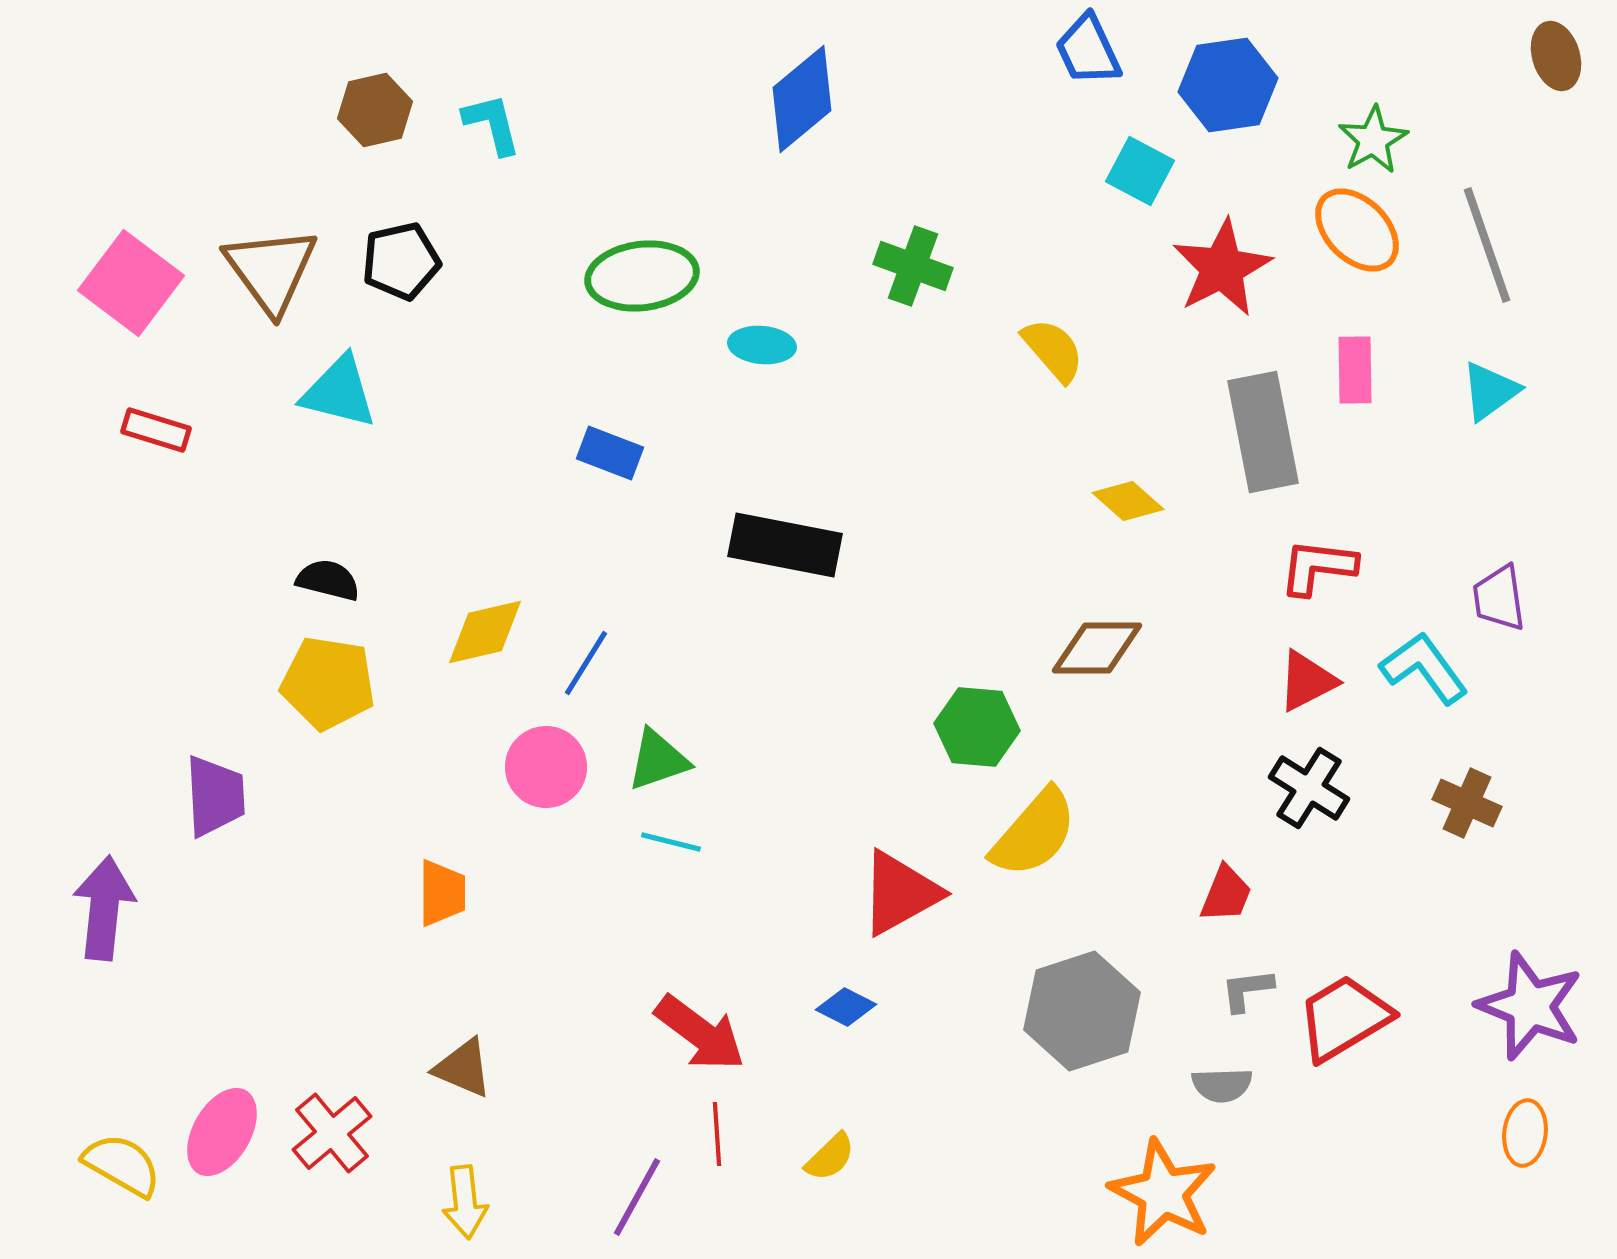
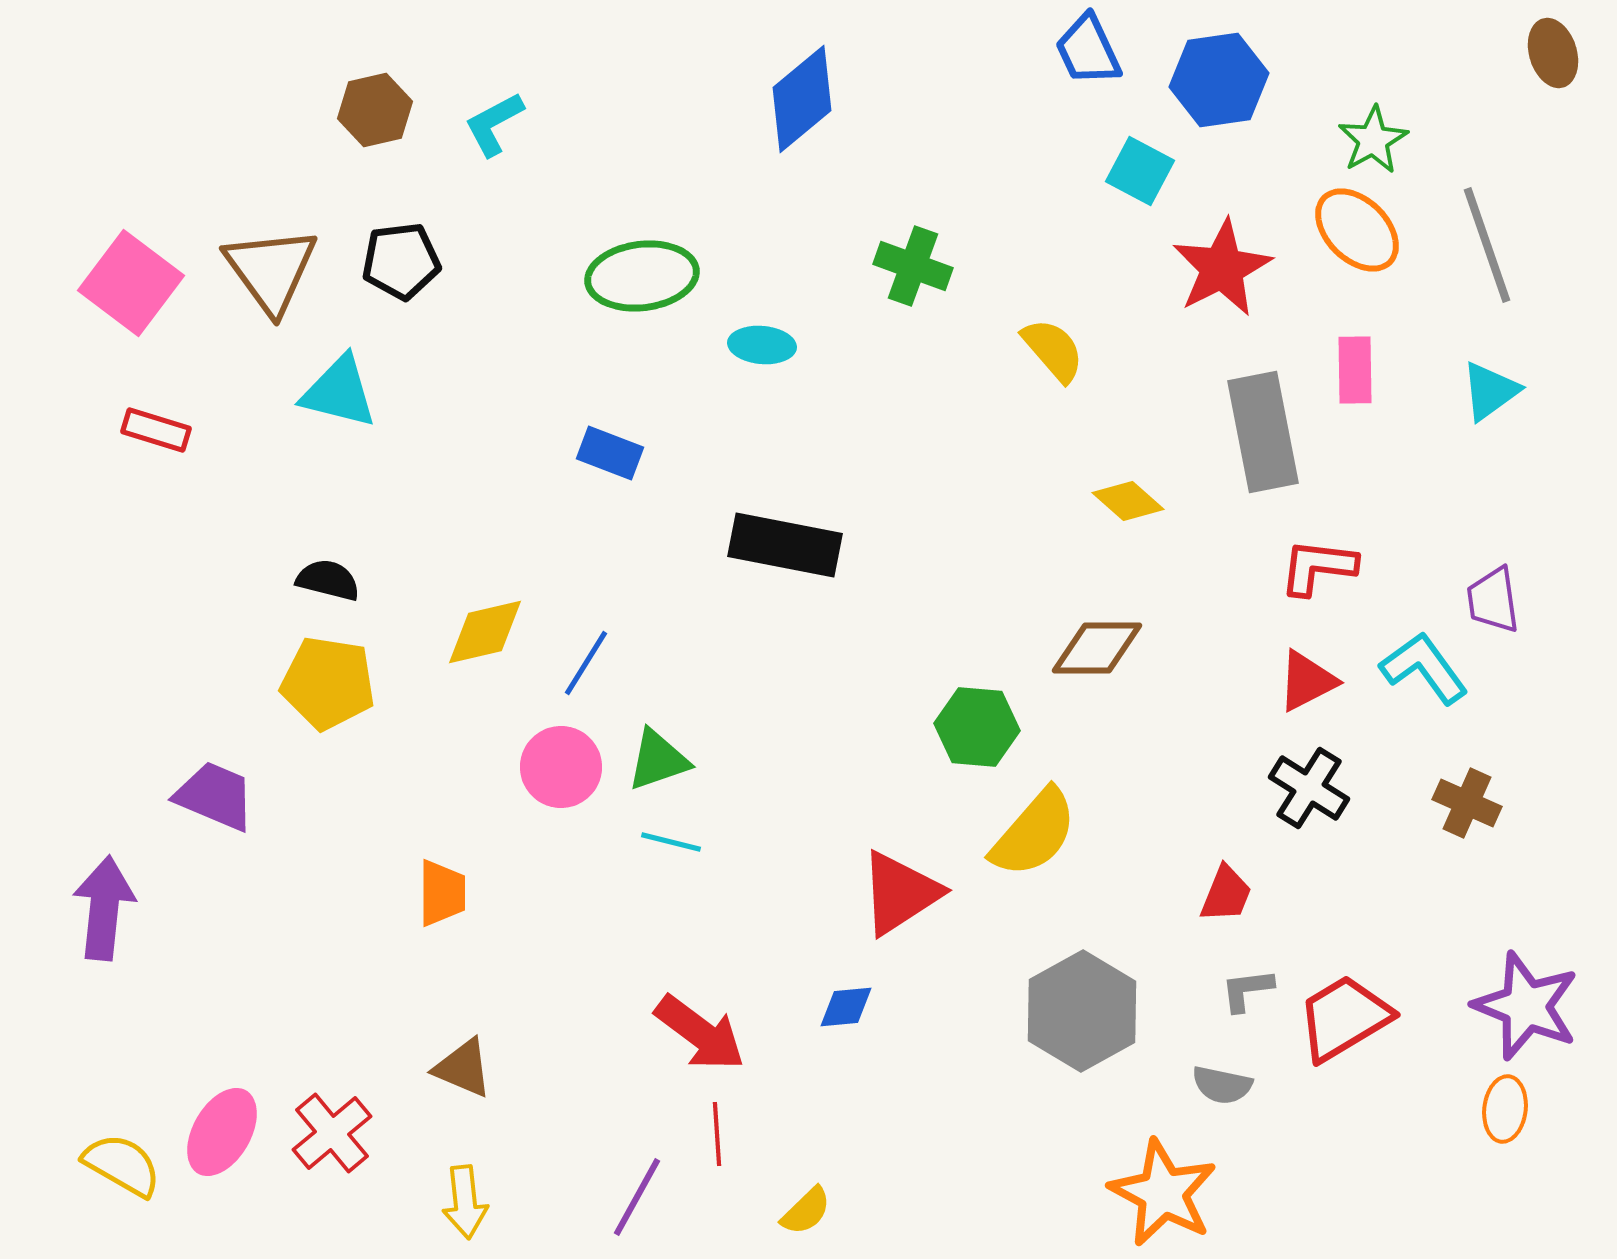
brown ellipse at (1556, 56): moved 3 px left, 3 px up
blue hexagon at (1228, 85): moved 9 px left, 5 px up
cyan L-shape at (492, 124): moved 2 px right; rotated 104 degrees counterclockwise
black pentagon at (401, 261): rotated 6 degrees clockwise
purple trapezoid at (1499, 598): moved 6 px left, 2 px down
pink circle at (546, 767): moved 15 px right
purple trapezoid at (215, 796): rotated 64 degrees counterclockwise
red triangle at (900, 893): rotated 4 degrees counterclockwise
purple star at (1530, 1006): moved 4 px left
blue diamond at (846, 1007): rotated 32 degrees counterclockwise
gray hexagon at (1082, 1011): rotated 11 degrees counterclockwise
gray semicircle at (1222, 1085): rotated 14 degrees clockwise
orange ellipse at (1525, 1133): moved 20 px left, 24 px up
yellow semicircle at (830, 1157): moved 24 px left, 54 px down
